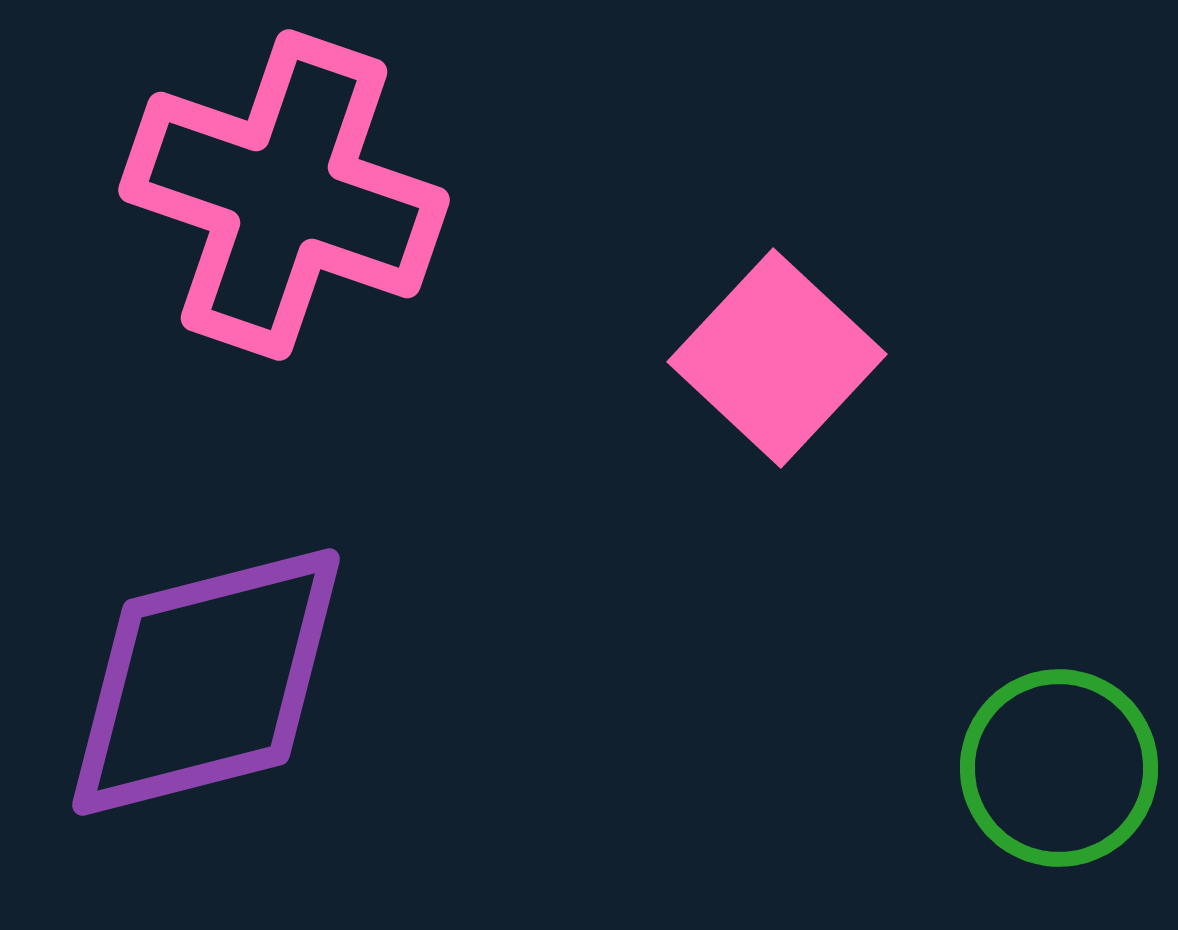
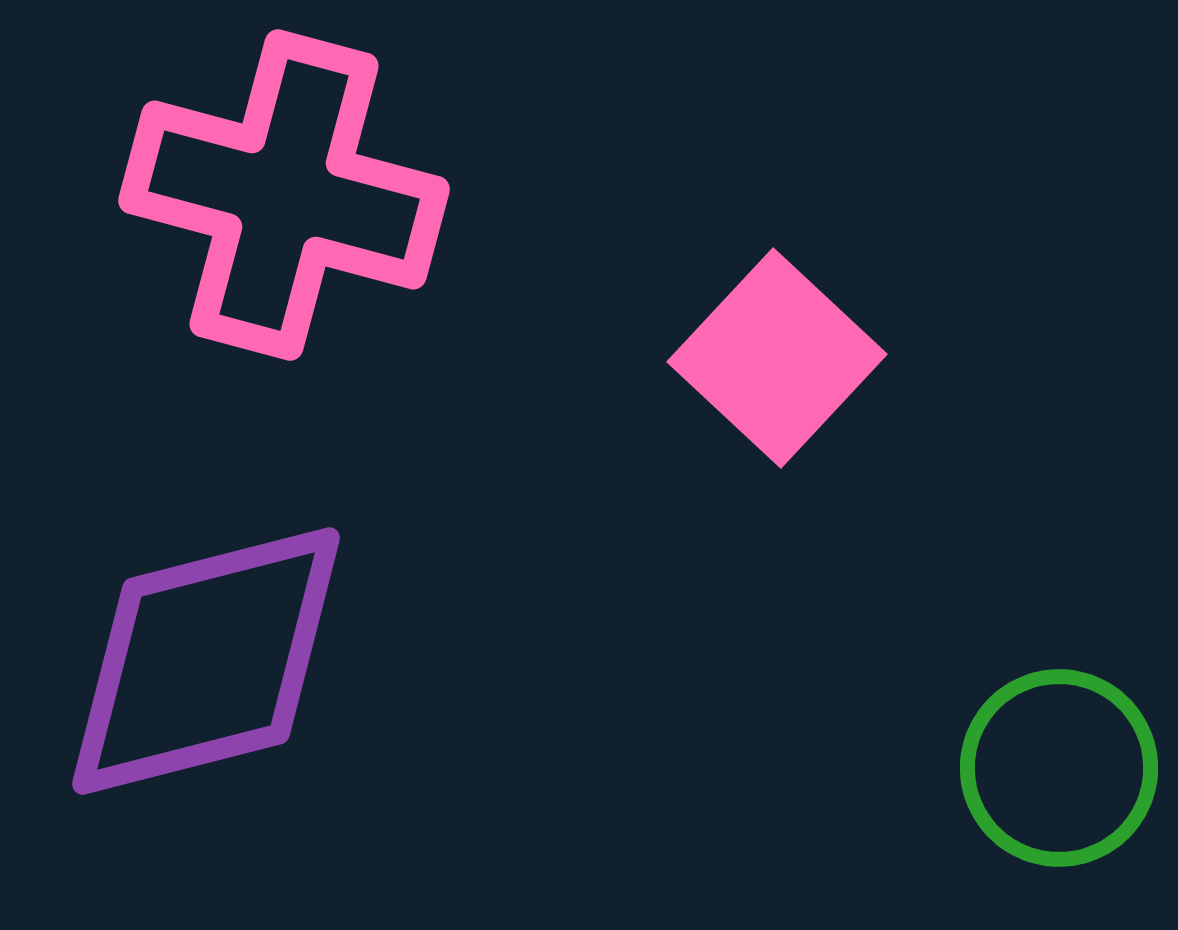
pink cross: rotated 4 degrees counterclockwise
purple diamond: moved 21 px up
